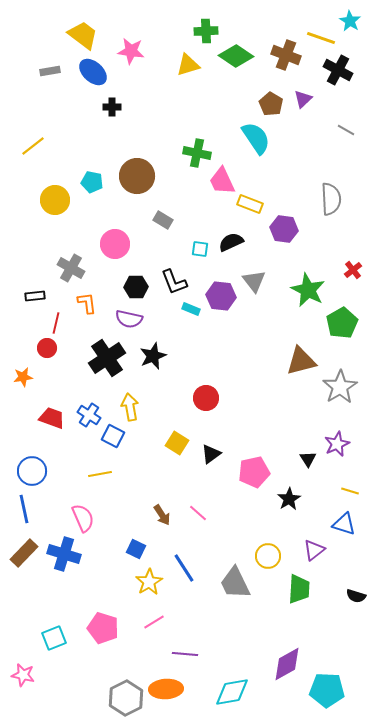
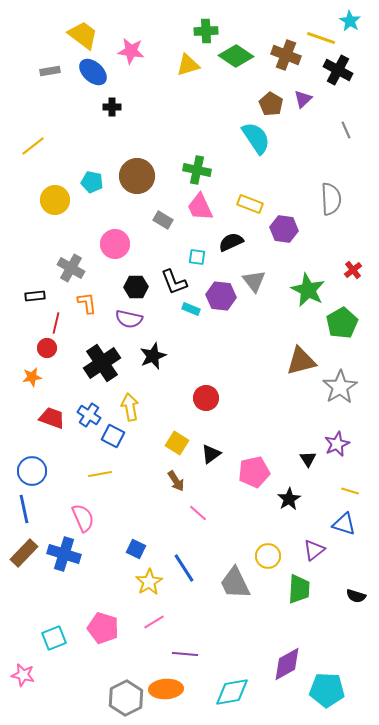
gray line at (346, 130): rotated 36 degrees clockwise
green cross at (197, 153): moved 17 px down
pink trapezoid at (222, 181): moved 22 px left, 26 px down
cyan square at (200, 249): moved 3 px left, 8 px down
black cross at (107, 358): moved 5 px left, 5 px down
orange star at (23, 377): moved 9 px right
brown arrow at (162, 515): moved 14 px right, 34 px up
